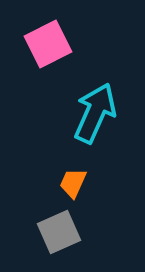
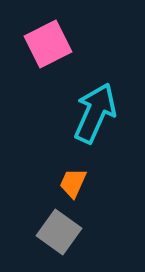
gray square: rotated 30 degrees counterclockwise
